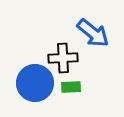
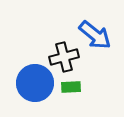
blue arrow: moved 2 px right, 2 px down
black cross: moved 1 px right, 1 px up; rotated 12 degrees counterclockwise
